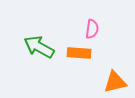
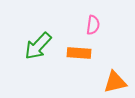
pink semicircle: moved 1 px right, 4 px up
green arrow: moved 1 px left, 1 px up; rotated 76 degrees counterclockwise
